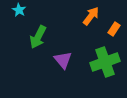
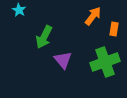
orange arrow: moved 2 px right
orange rectangle: rotated 24 degrees counterclockwise
green arrow: moved 6 px right
